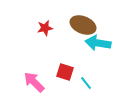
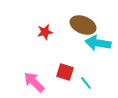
red star: moved 4 px down
